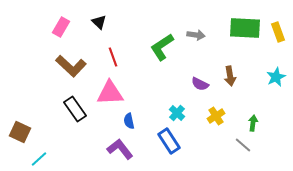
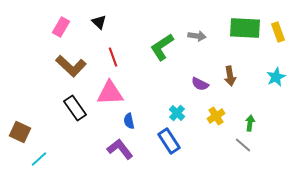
gray arrow: moved 1 px right, 1 px down
black rectangle: moved 1 px up
green arrow: moved 3 px left
